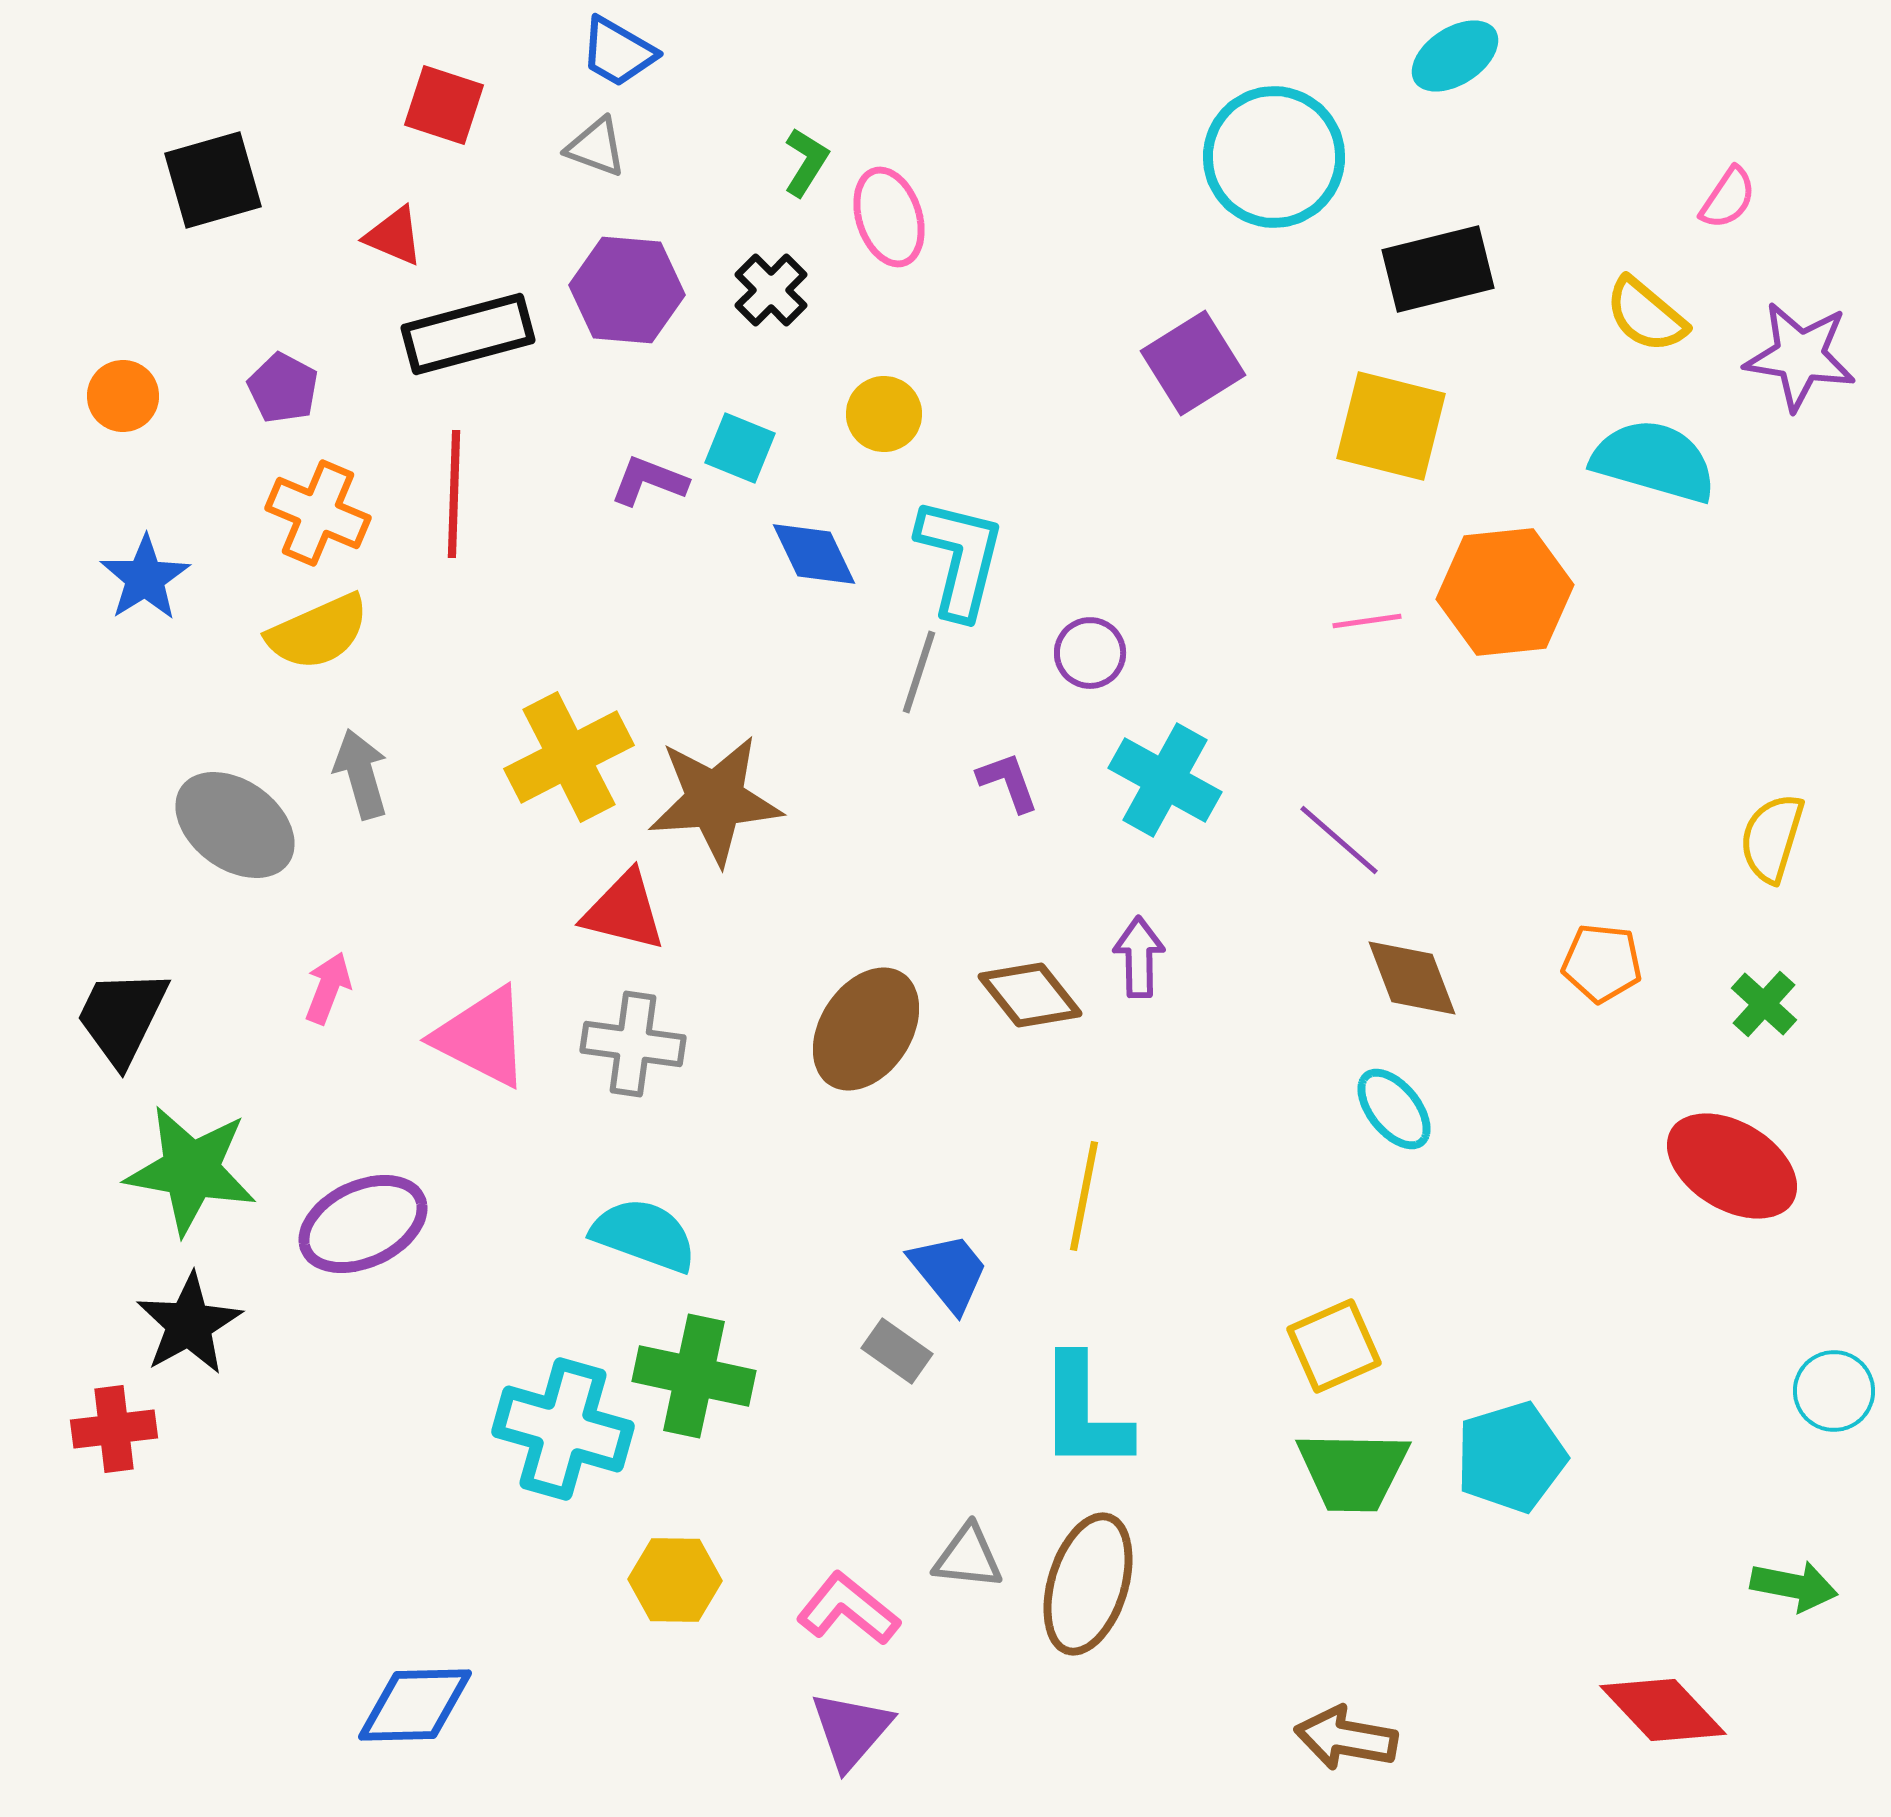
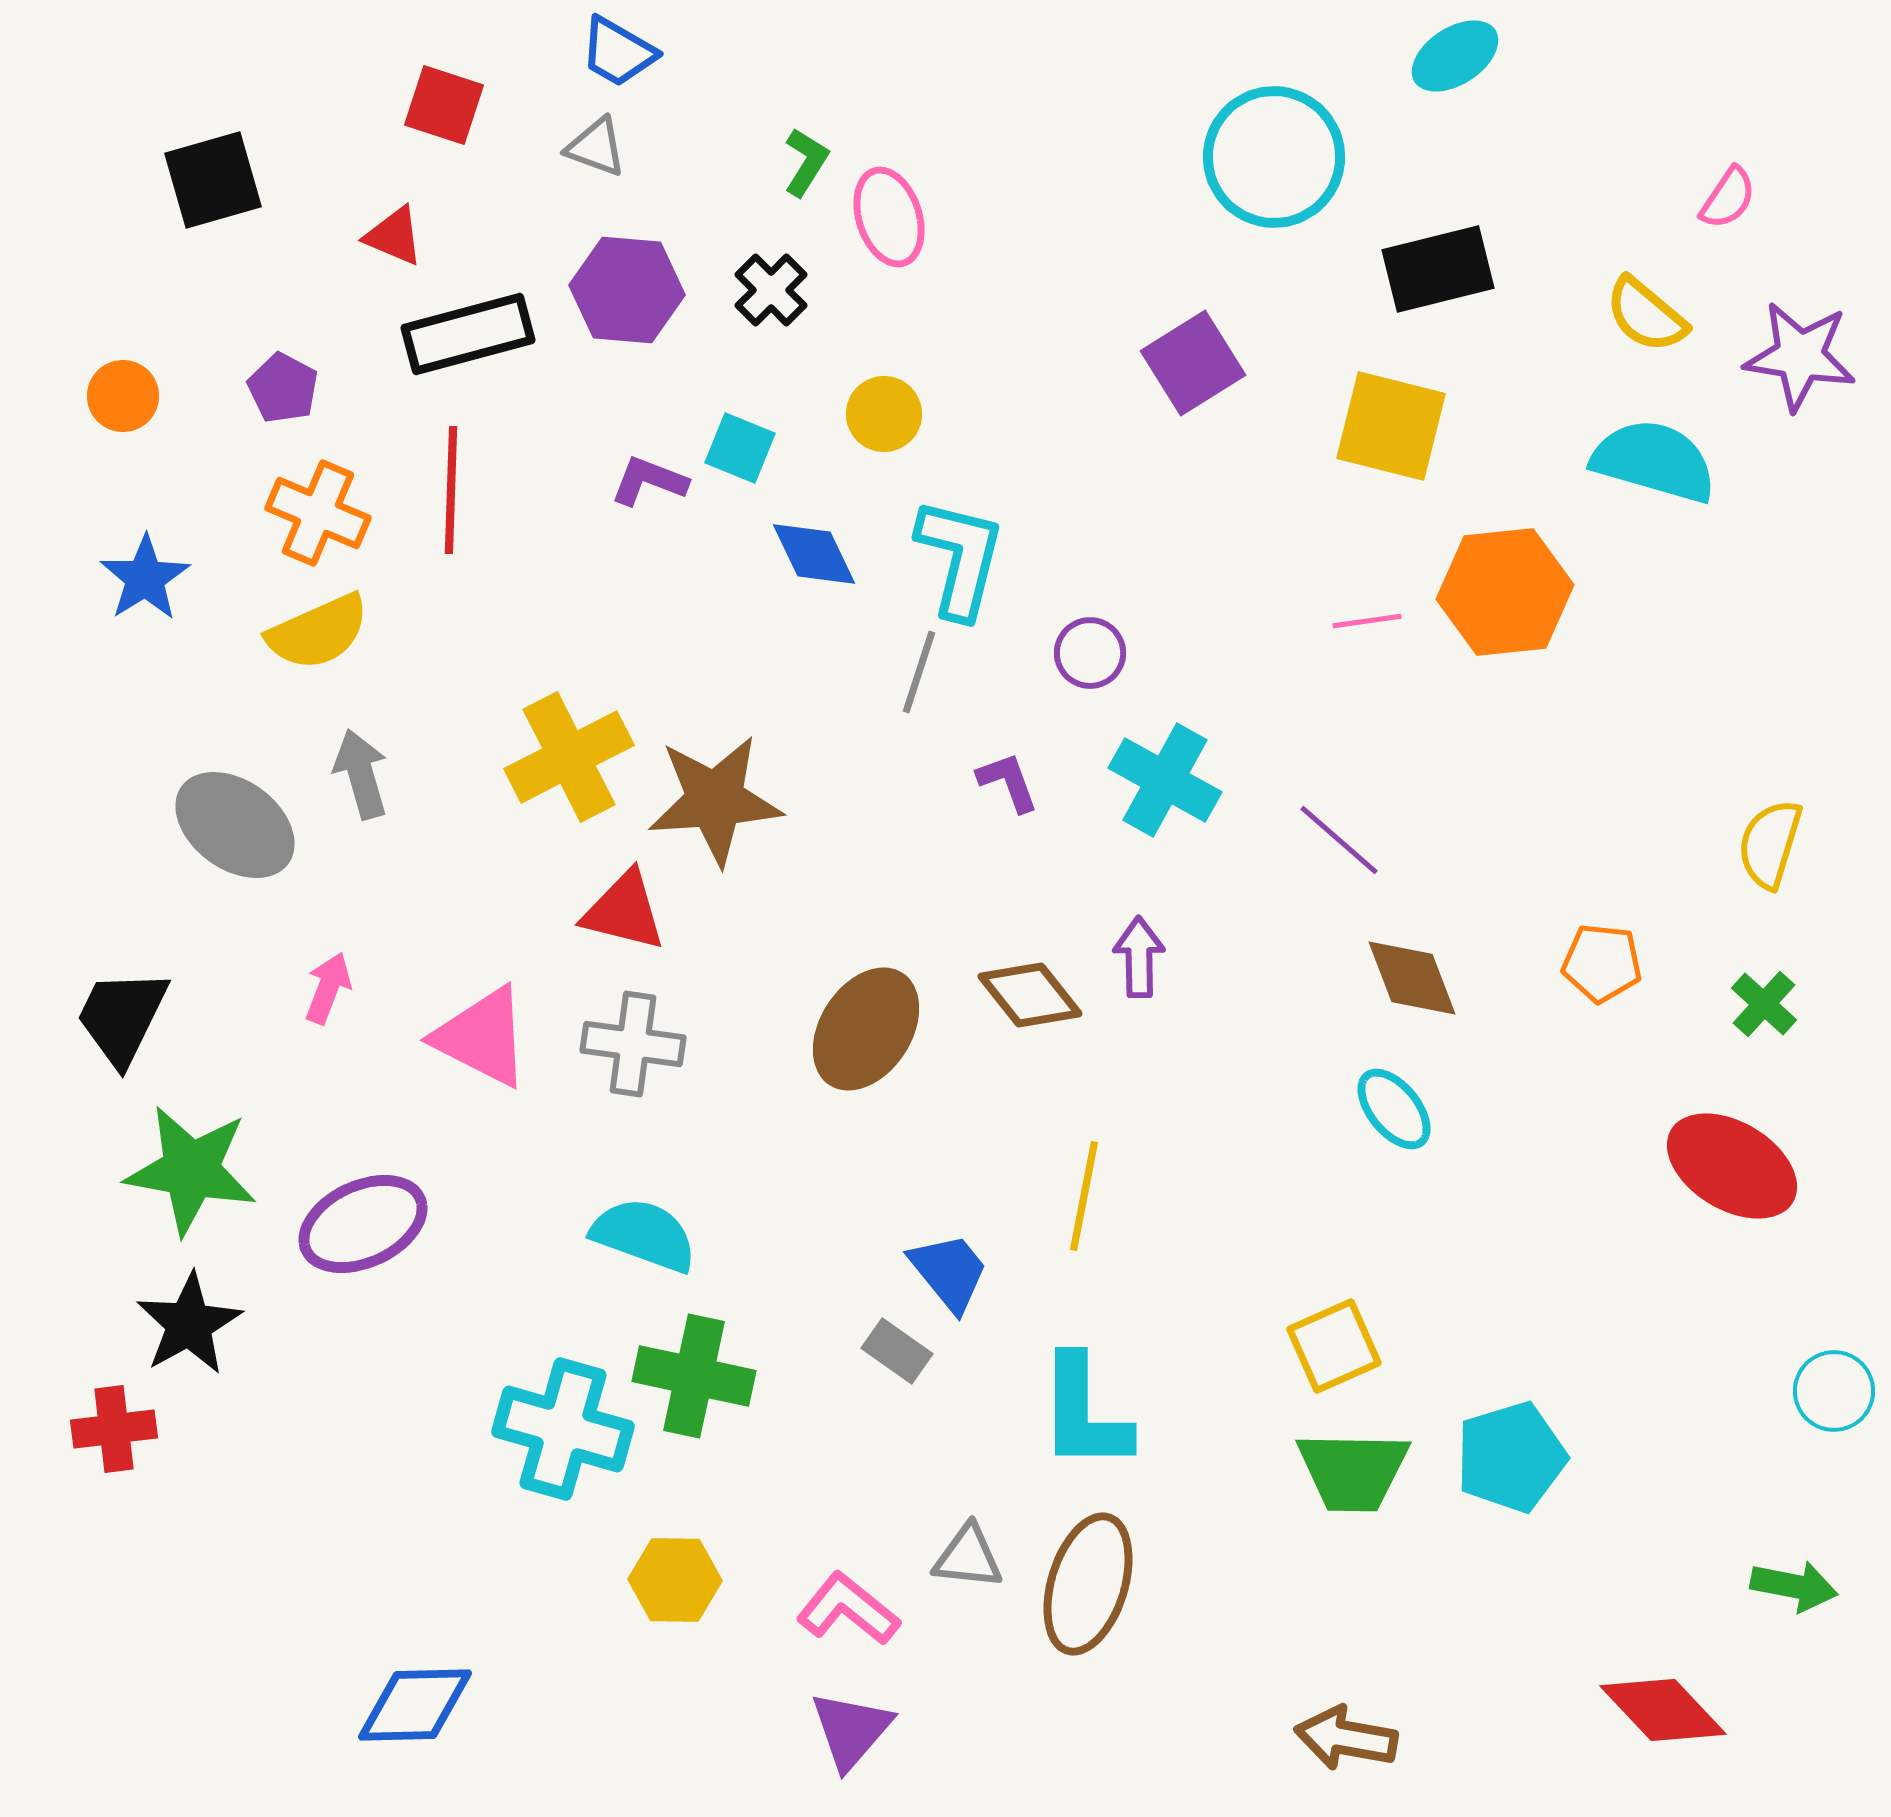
red line at (454, 494): moved 3 px left, 4 px up
yellow semicircle at (1772, 838): moved 2 px left, 6 px down
